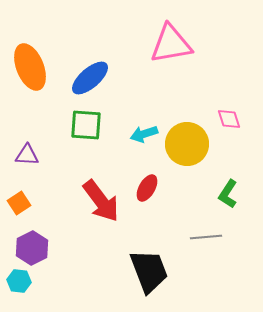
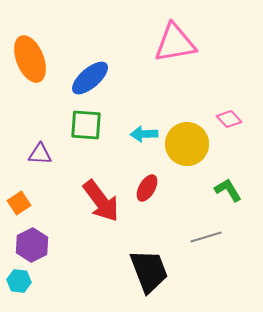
pink triangle: moved 4 px right, 1 px up
orange ellipse: moved 8 px up
pink diamond: rotated 25 degrees counterclockwise
cyan arrow: rotated 16 degrees clockwise
purple triangle: moved 13 px right, 1 px up
green L-shape: moved 4 px up; rotated 116 degrees clockwise
gray line: rotated 12 degrees counterclockwise
purple hexagon: moved 3 px up
